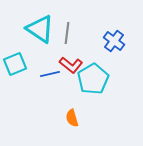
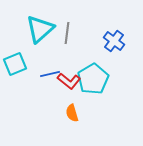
cyan triangle: rotated 44 degrees clockwise
red L-shape: moved 2 px left, 16 px down
orange semicircle: moved 5 px up
